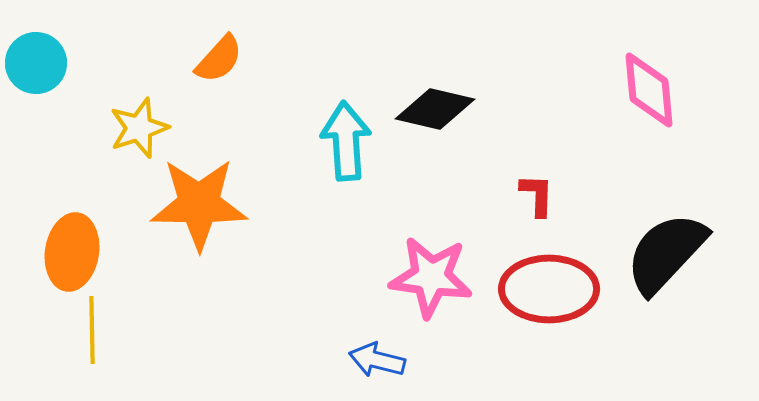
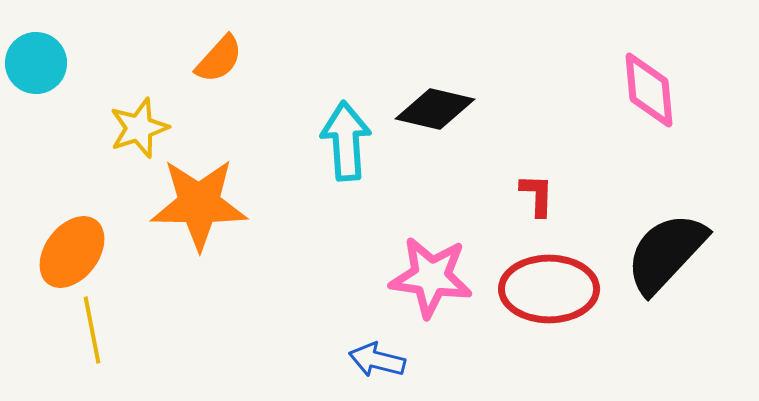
orange ellipse: rotated 28 degrees clockwise
yellow line: rotated 10 degrees counterclockwise
